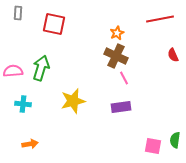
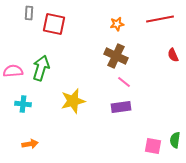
gray rectangle: moved 11 px right
orange star: moved 9 px up; rotated 16 degrees clockwise
pink line: moved 4 px down; rotated 24 degrees counterclockwise
